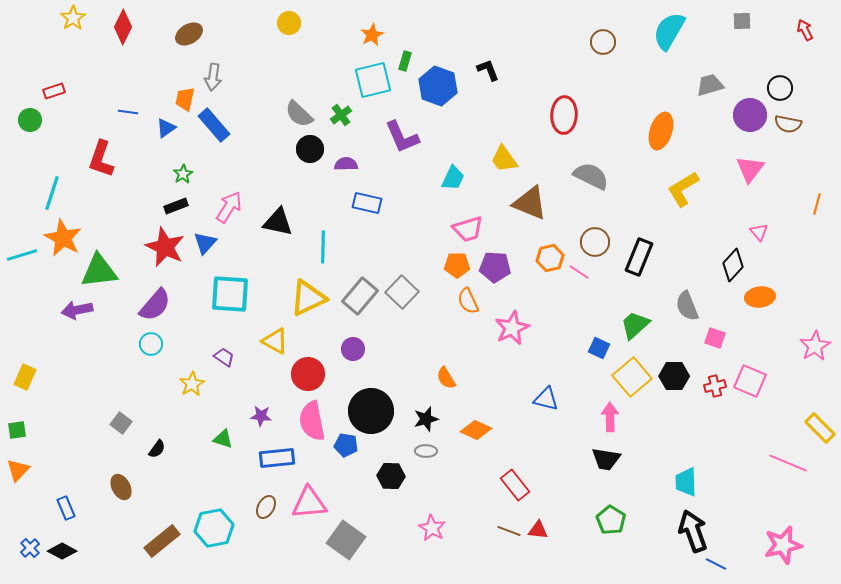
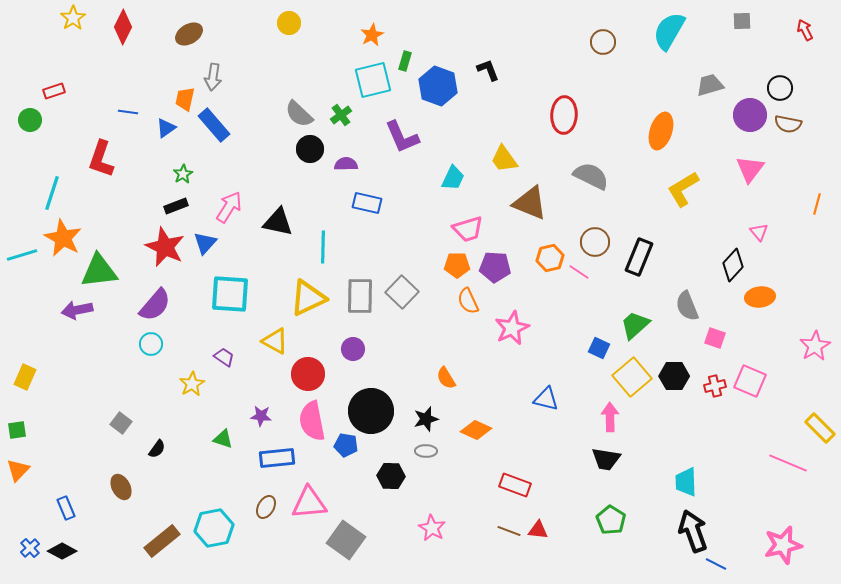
gray rectangle at (360, 296): rotated 39 degrees counterclockwise
red rectangle at (515, 485): rotated 32 degrees counterclockwise
